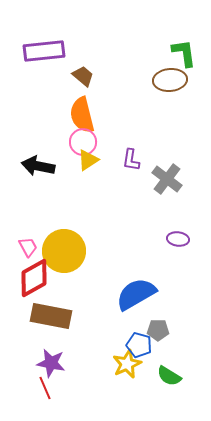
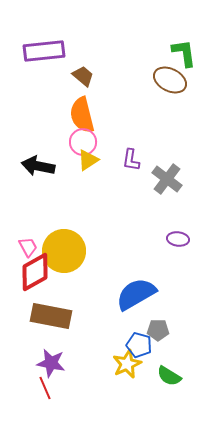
brown ellipse: rotated 32 degrees clockwise
red diamond: moved 1 px right, 6 px up
